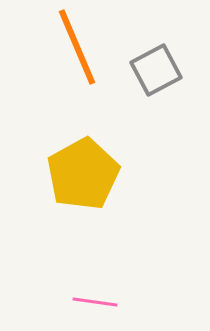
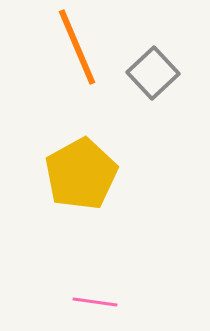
gray square: moved 3 px left, 3 px down; rotated 15 degrees counterclockwise
yellow pentagon: moved 2 px left
